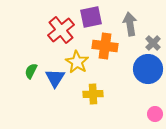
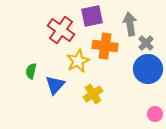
purple square: moved 1 px right, 1 px up
red cross: rotated 16 degrees counterclockwise
gray cross: moved 7 px left
yellow star: moved 1 px right, 1 px up; rotated 15 degrees clockwise
green semicircle: rotated 14 degrees counterclockwise
blue triangle: moved 7 px down; rotated 10 degrees clockwise
yellow cross: rotated 30 degrees counterclockwise
